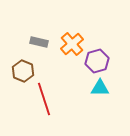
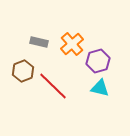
purple hexagon: moved 1 px right
brown hexagon: rotated 15 degrees clockwise
cyan triangle: rotated 12 degrees clockwise
red line: moved 9 px right, 13 px up; rotated 28 degrees counterclockwise
